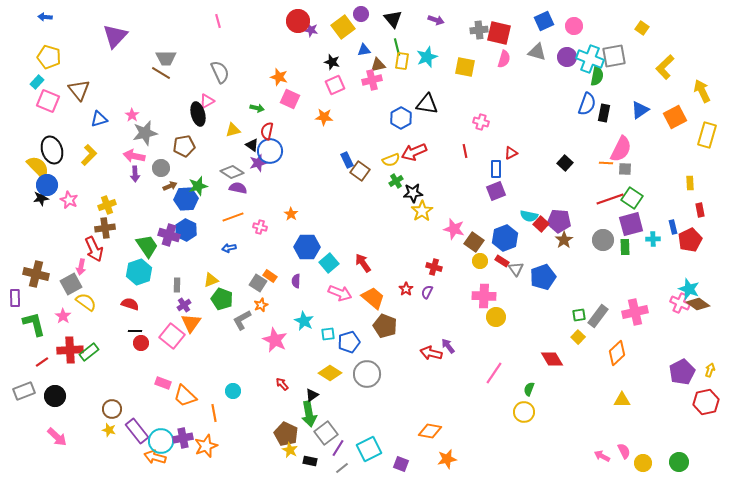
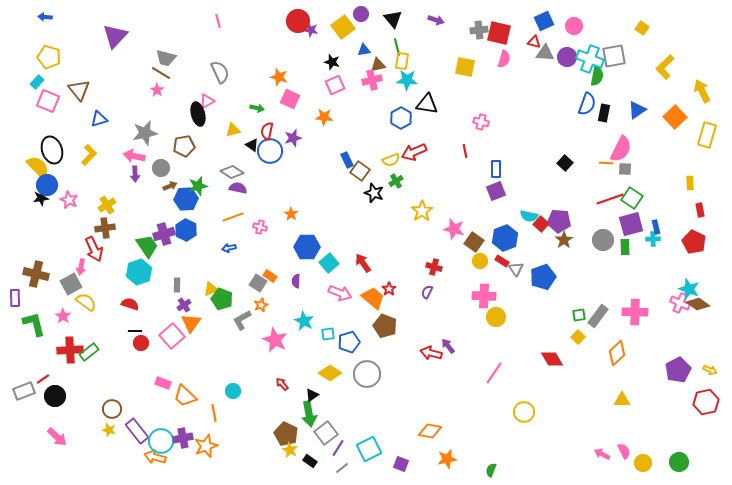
gray triangle at (537, 52): moved 8 px right, 1 px down; rotated 12 degrees counterclockwise
cyan star at (427, 57): moved 20 px left, 23 px down; rotated 25 degrees clockwise
gray trapezoid at (166, 58): rotated 15 degrees clockwise
blue triangle at (640, 110): moved 3 px left
pink star at (132, 115): moved 25 px right, 25 px up
orange square at (675, 117): rotated 15 degrees counterclockwise
red triangle at (511, 153): moved 23 px right, 111 px up; rotated 40 degrees clockwise
purple star at (258, 163): moved 35 px right, 25 px up
black star at (413, 193): moved 39 px left; rotated 24 degrees clockwise
yellow cross at (107, 205): rotated 12 degrees counterclockwise
blue rectangle at (673, 227): moved 17 px left
purple cross at (169, 235): moved 5 px left, 1 px up; rotated 35 degrees counterclockwise
red pentagon at (690, 240): moved 4 px right, 2 px down; rotated 20 degrees counterclockwise
yellow triangle at (211, 280): moved 9 px down
red star at (406, 289): moved 17 px left
pink cross at (635, 312): rotated 15 degrees clockwise
pink square at (172, 336): rotated 10 degrees clockwise
red line at (42, 362): moved 1 px right, 17 px down
yellow arrow at (710, 370): rotated 96 degrees clockwise
purple pentagon at (682, 372): moved 4 px left, 2 px up
green semicircle at (529, 389): moved 38 px left, 81 px down
pink arrow at (602, 456): moved 2 px up
black rectangle at (310, 461): rotated 24 degrees clockwise
